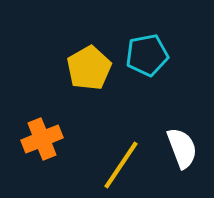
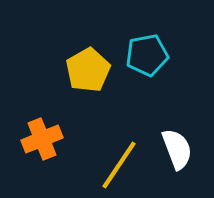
yellow pentagon: moved 1 px left, 2 px down
white semicircle: moved 5 px left, 1 px down
yellow line: moved 2 px left
